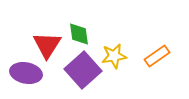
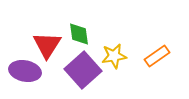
purple ellipse: moved 1 px left, 2 px up
